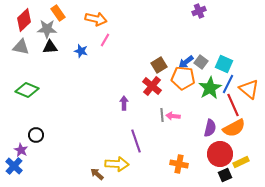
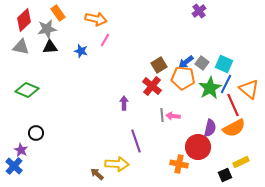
purple cross: rotated 16 degrees counterclockwise
gray star: rotated 12 degrees counterclockwise
gray square: moved 1 px right, 1 px down
blue line: moved 2 px left
black circle: moved 2 px up
red circle: moved 22 px left, 7 px up
